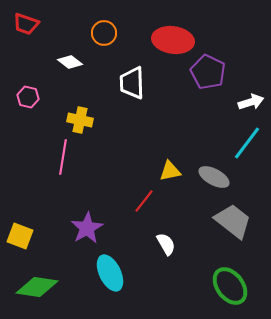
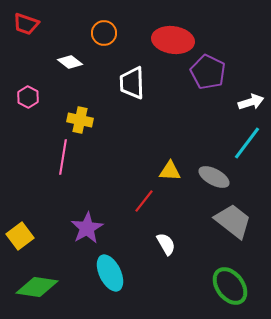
pink hexagon: rotated 15 degrees clockwise
yellow triangle: rotated 15 degrees clockwise
yellow square: rotated 32 degrees clockwise
